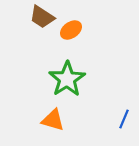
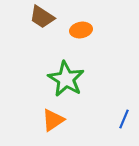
orange ellipse: moved 10 px right; rotated 25 degrees clockwise
green star: moved 1 px left; rotated 9 degrees counterclockwise
orange triangle: rotated 50 degrees counterclockwise
